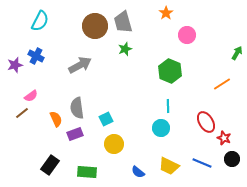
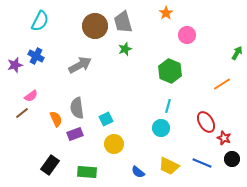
cyan line: rotated 16 degrees clockwise
